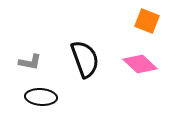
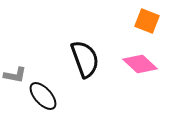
gray L-shape: moved 15 px left, 13 px down
black ellipse: moved 2 px right, 1 px up; rotated 44 degrees clockwise
